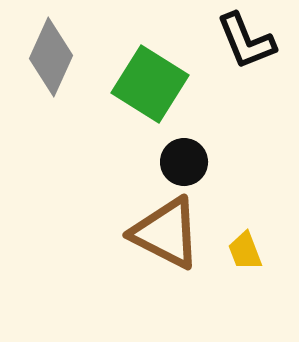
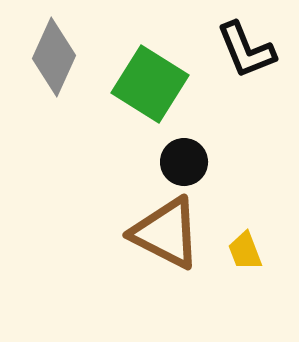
black L-shape: moved 9 px down
gray diamond: moved 3 px right
